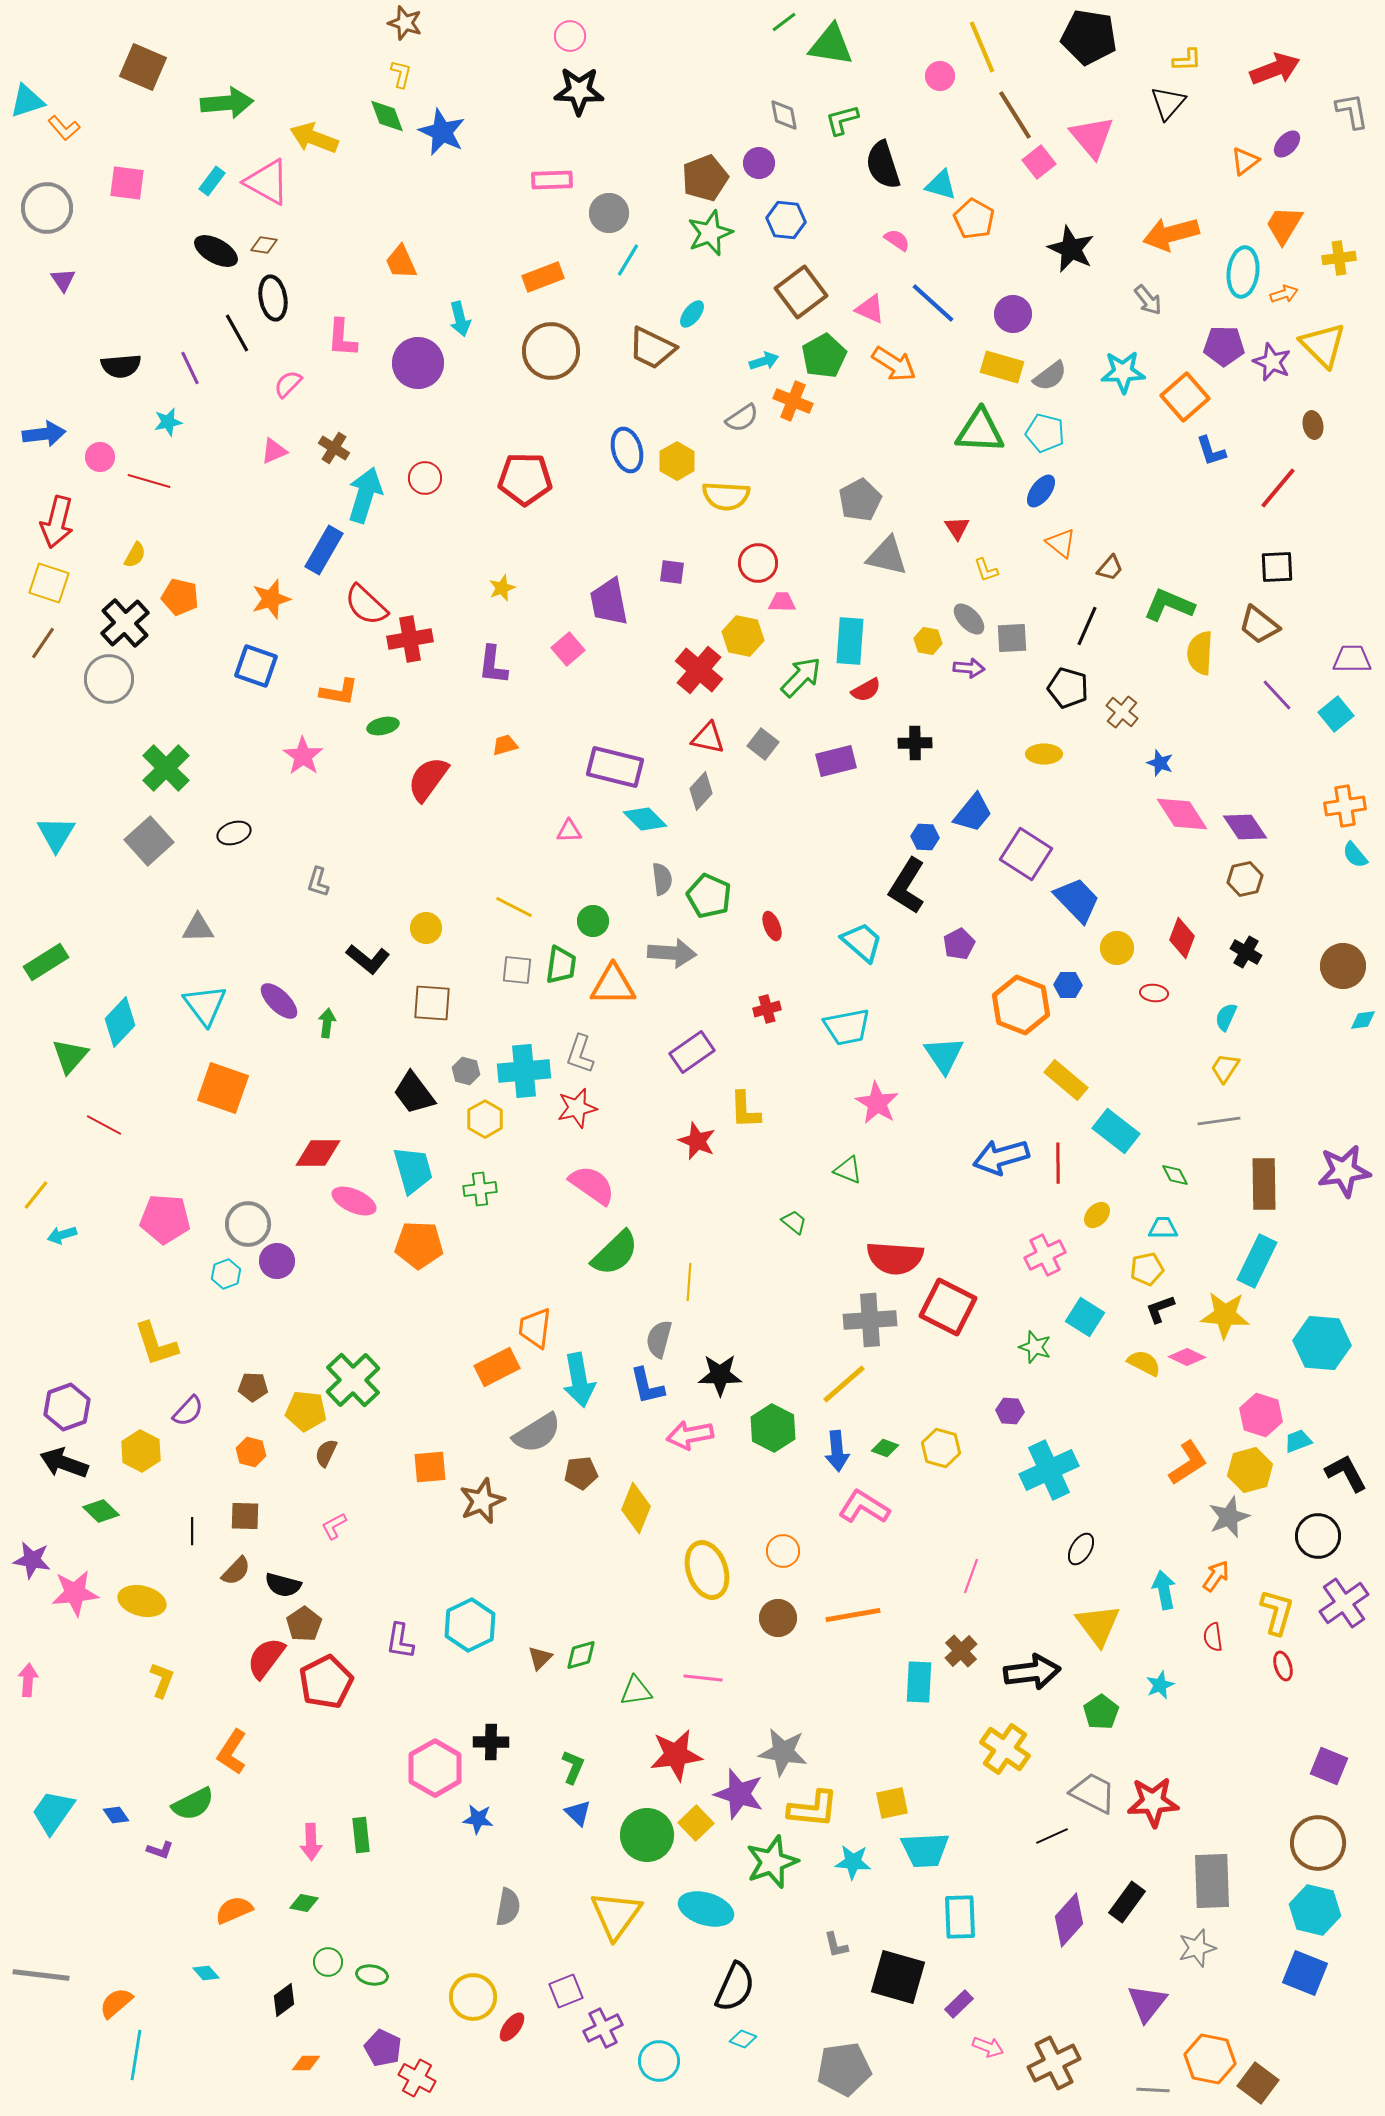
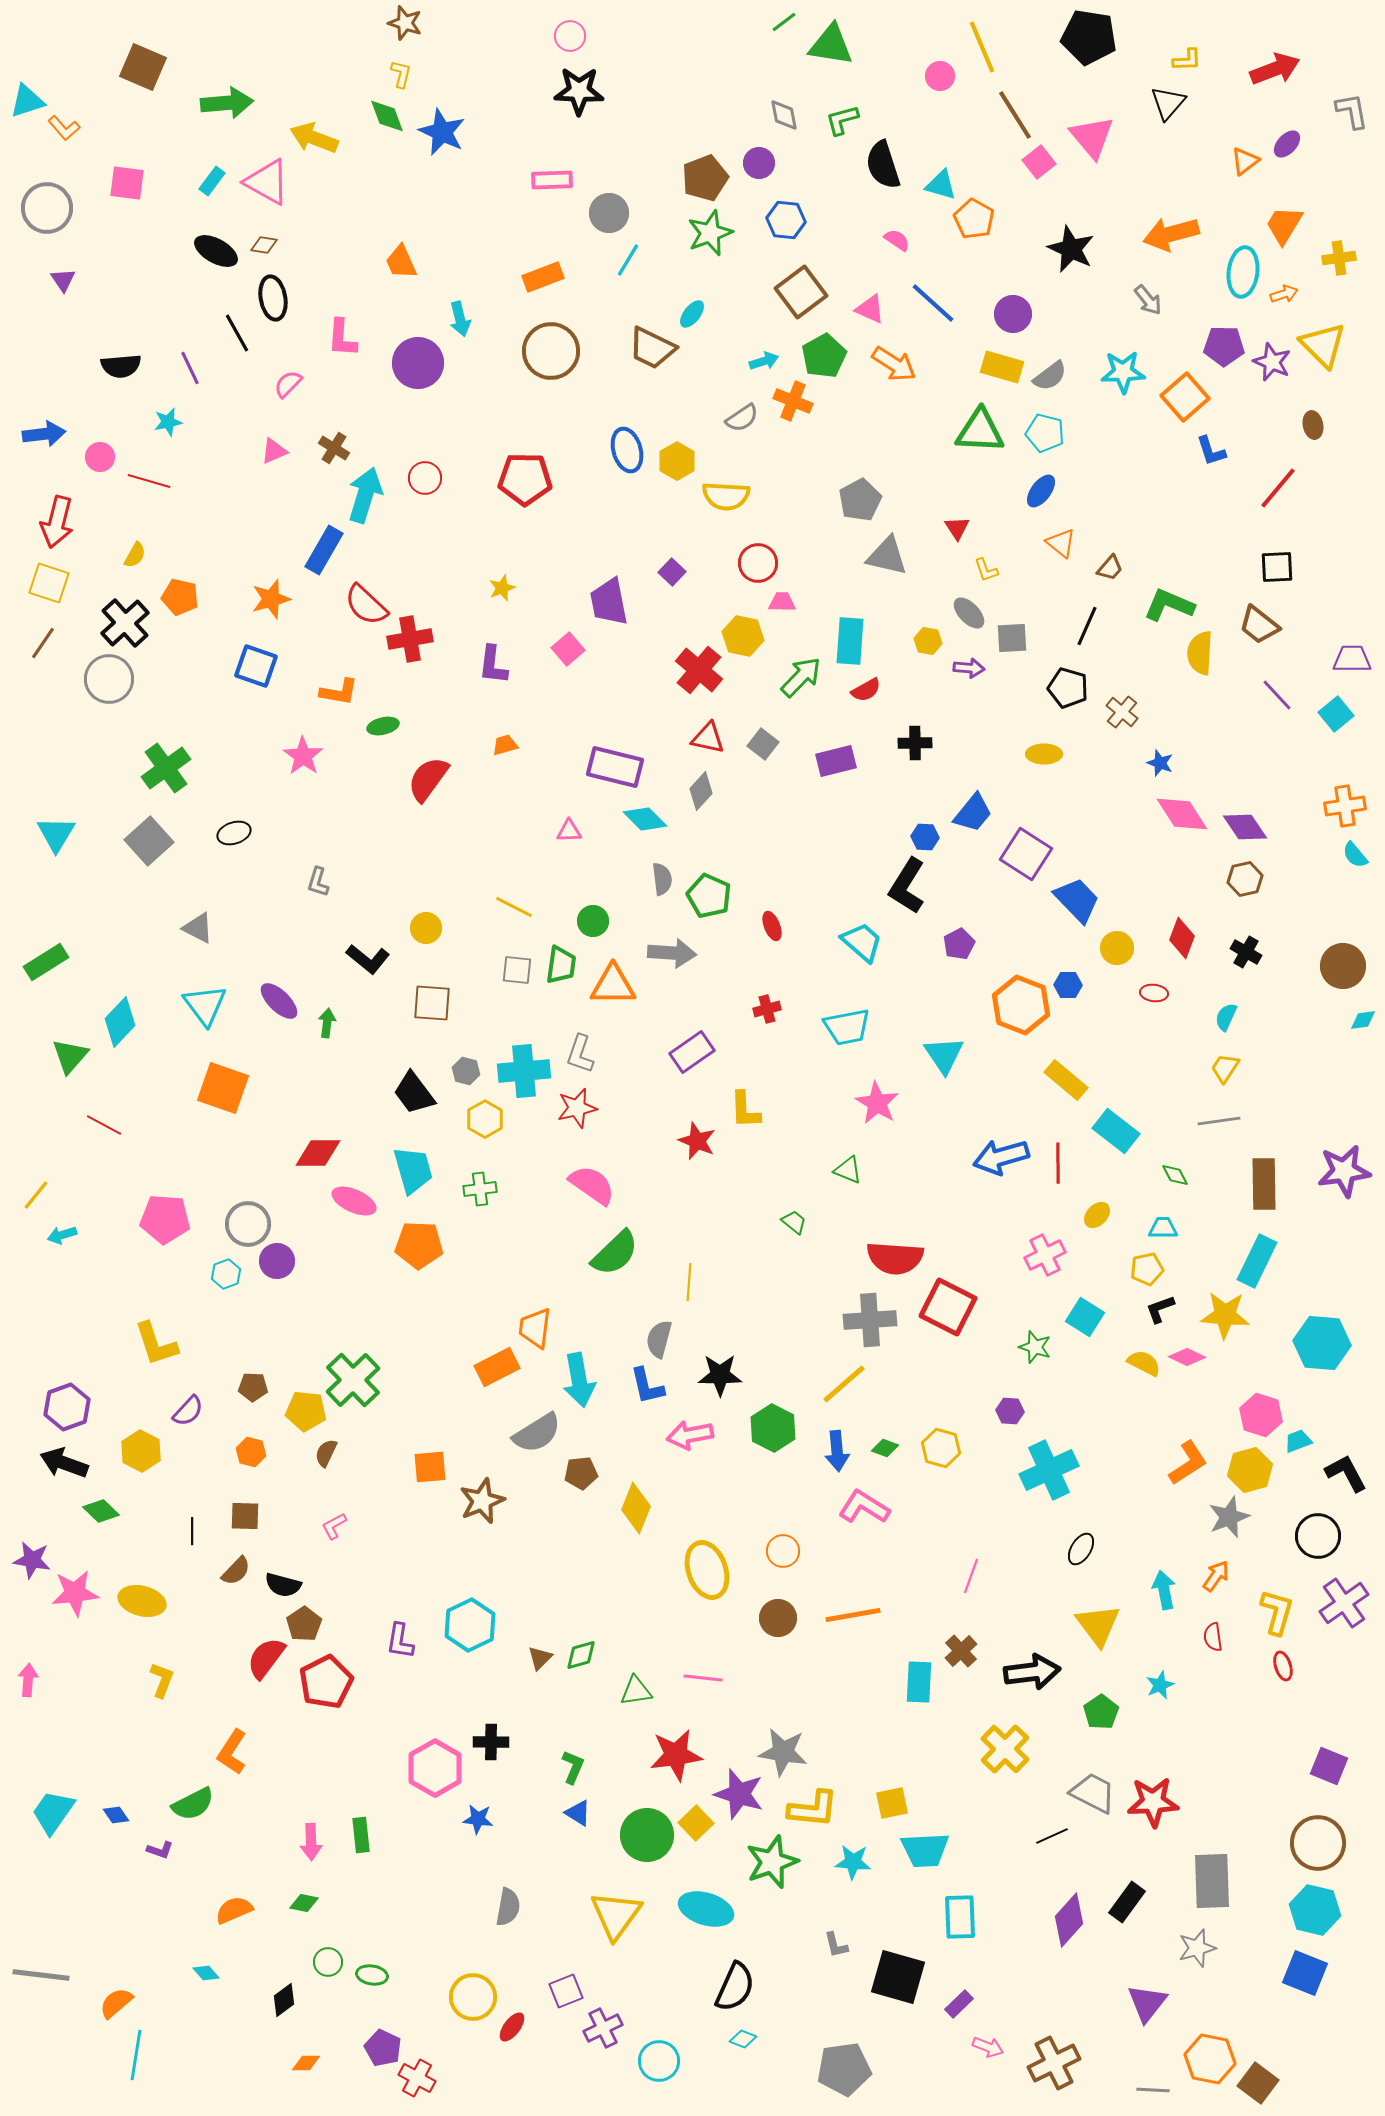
purple square at (672, 572): rotated 36 degrees clockwise
gray ellipse at (969, 619): moved 6 px up
green cross at (166, 768): rotated 9 degrees clockwise
gray triangle at (198, 928): rotated 28 degrees clockwise
yellow cross at (1005, 1749): rotated 9 degrees clockwise
blue triangle at (578, 1813): rotated 12 degrees counterclockwise
